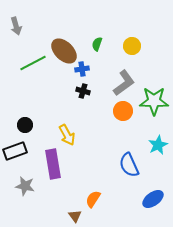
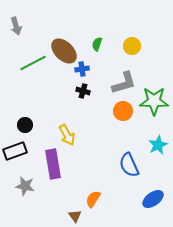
gray L-shape: rotated 20 degrees clockwise
